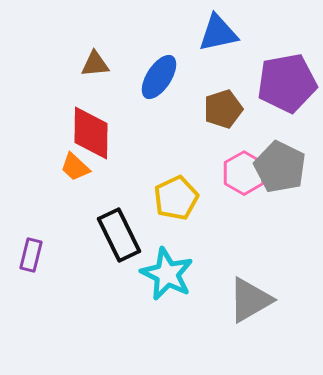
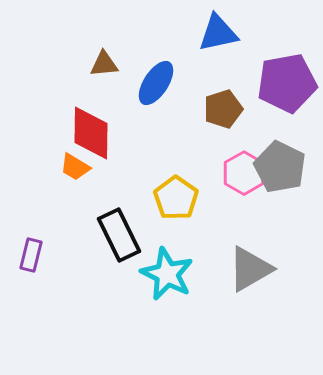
brown triangle: moved 9 px right
blue ellipse: moved 3 px left, 6 px down
orange trapezoid: rotated 12 degrees counterclockwise
yellow pentagon: rotated 12 degrees counterclockwise
gray triangle: moved 31 px up
